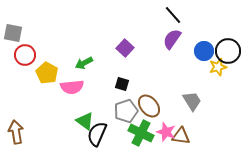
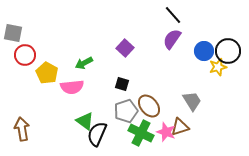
brown arrow: moved 6 px right, 3 px up
brown triangle: moved 1 px left, 9 px up; rotated 24 degrees counterclockwise
